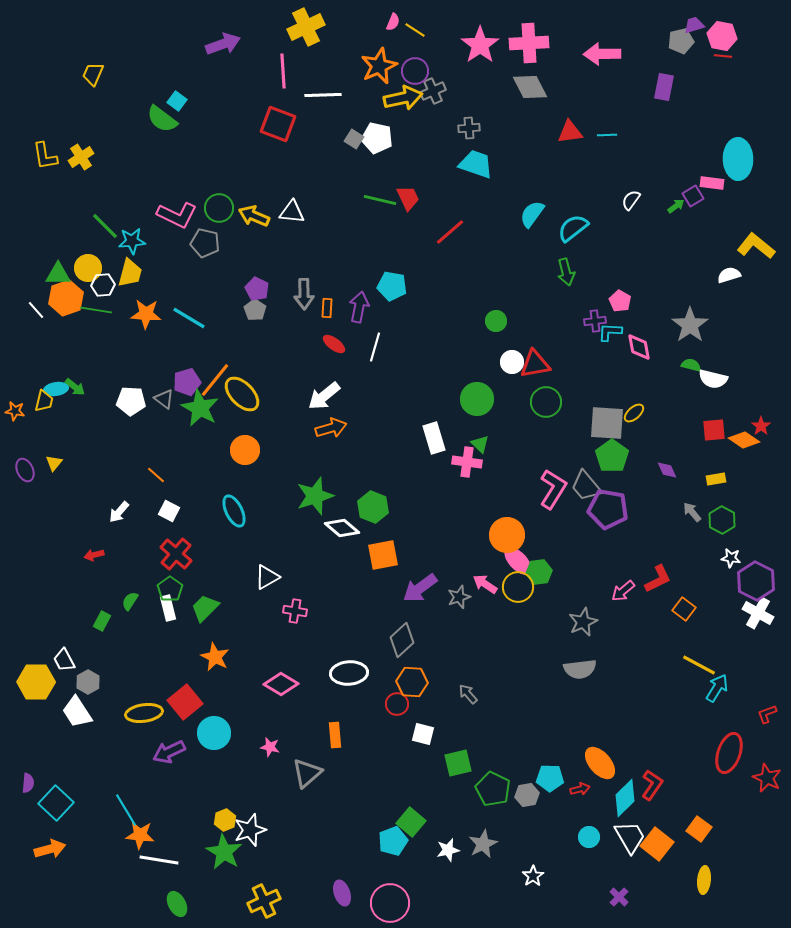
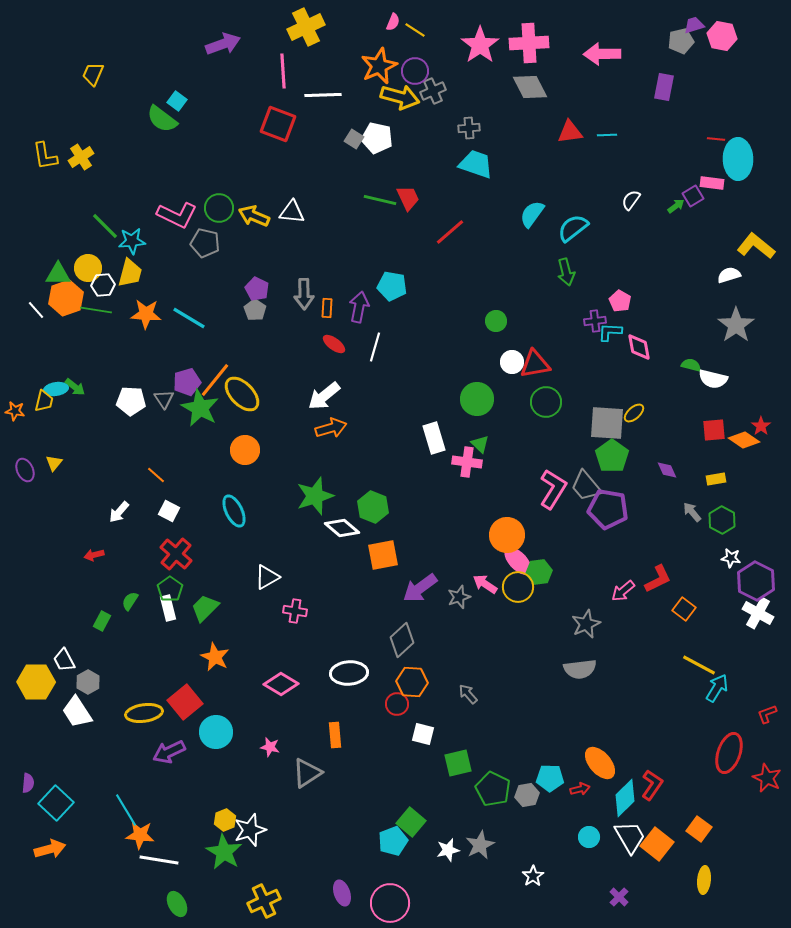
red line at (723, 56): moved 7 px left, 83 px down
yellow arrow at (403, 98): moved 3 px left, 1 px up; rotated 27 degrees clockwise
gray star at (690, 325): moved 46 px right
gray triangle at (164, 399): rotated 20 degrees clockwise
gray star at (583, 622): moved 3 px right, 2 px down
cyan circle at (214, 733): moved 2 px right, 1 px up
gray triangle at (307, 773): rotated 8 degrees clockwise
gray star at (483, 844): moved 3 px left, 1 px down
